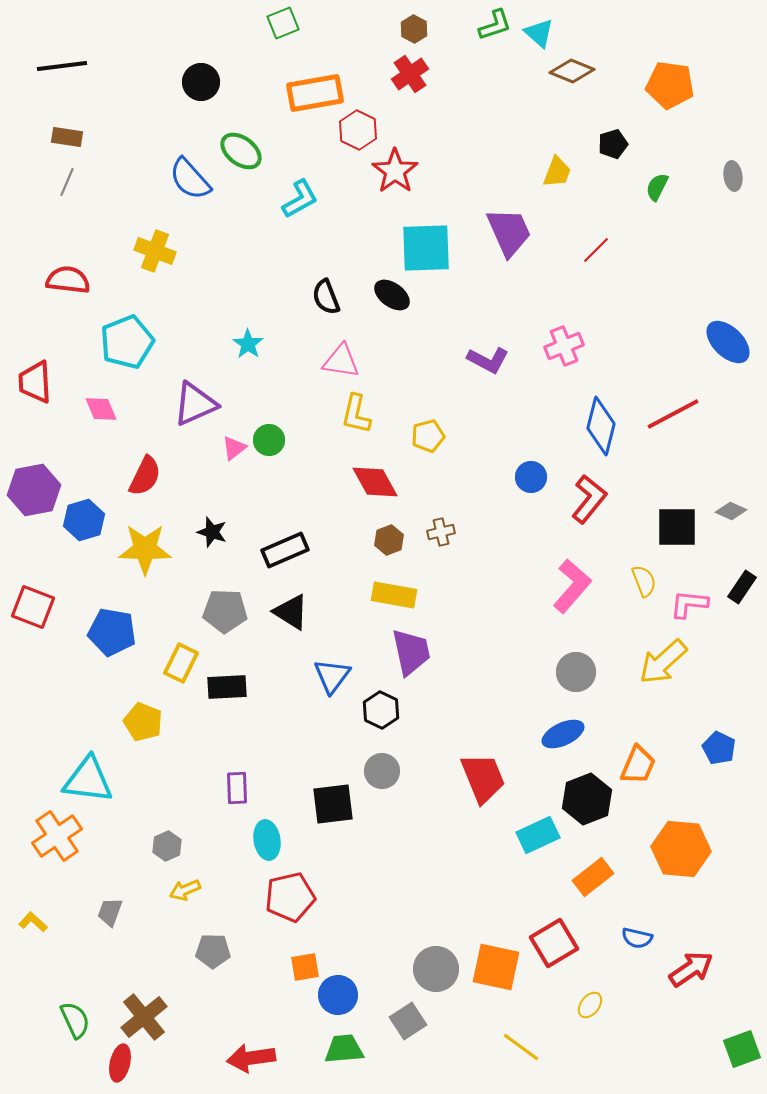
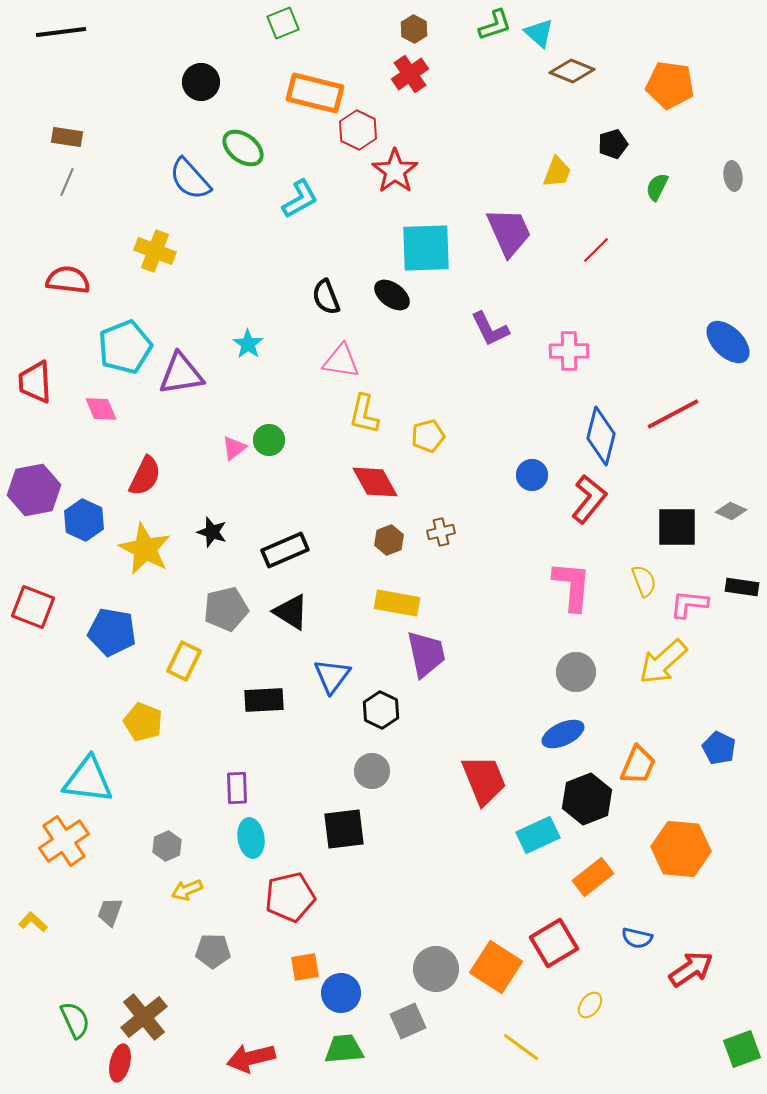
black line at (62, 66): moved 1 px left, 34 px up
orange rectangle at (315, 93): rotated 24 degrees clockwise
green ellipse at (241, 151): moved 2 px right, 3 px up
cyan pentagon at (127, 342): moved 2 px left, 5 px down
pink cross at (564, 346): moved 5 px right, 5 px down; rotated 21 degrees clockwise
purple L-shape at (488, 360): moved 2 px right, 31 px up; rotated 36 degrees clockwise
purple triangle at (195, 404): moved 14 px left, 30 px up; rotated 15 degrees clockwise
yellow L-shape at (356, 414): moved 8 px right
blue diamond at (601, 426): moved 10 px down
blue circle at (531, 477): moved 1 px right, 2 px up
blue hexagon at (84, 520): rotated 18 degrees counterclockwise
yellow star at (145, 549): rotated 26 degrees clockwise
pink L-shape at (572, 586): rotated 36 degrees counterclockwise
black rectangle at (742, 587): rotated 64 degrees clockwise
yellow rectangle at (394, 595): moved 3 px right, 8 px down
gray pentagon at (225, 611): moved 1 px right, 2 px up; rotated 15 degrees counterclockwise
purple trapezoid at (411, 652): moved 15 px right, 2 px down
yellow rectangle at (181, 663): moved 3 px right, 2 px up
black rectangle at (227, 687): moved 37 px right, 13 px down
gray circle at (382, 771): moved 10 px left
red trapezoid at (483, 778): moved 1 px right, 2 px down
black square at (333, 804): moved 11 px right, 25 px down
orange cross at (57, 836): moved 7 px right, 5 px down
cyan ellipse at (267, 840): moved 16 px left, 2 px up
yellow arrow at (185, 890): moved 2 px right
orange square at (496, 967): rotated 21 degrees clockwise
blue circle at (338, 995): moved 3 px right, 2 px up
gray square at (408, 1021): rotated 9 degrees clockwise
red arrow at (251, 1058): rotated 6 degrees counterclockwise
